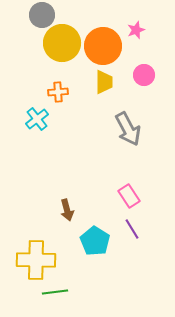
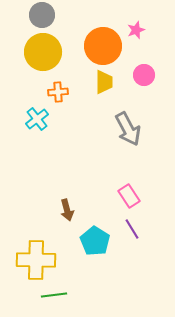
yellow circle: moved 19 px left, 9 px down
green line: moved 1 px left, 3 px down
